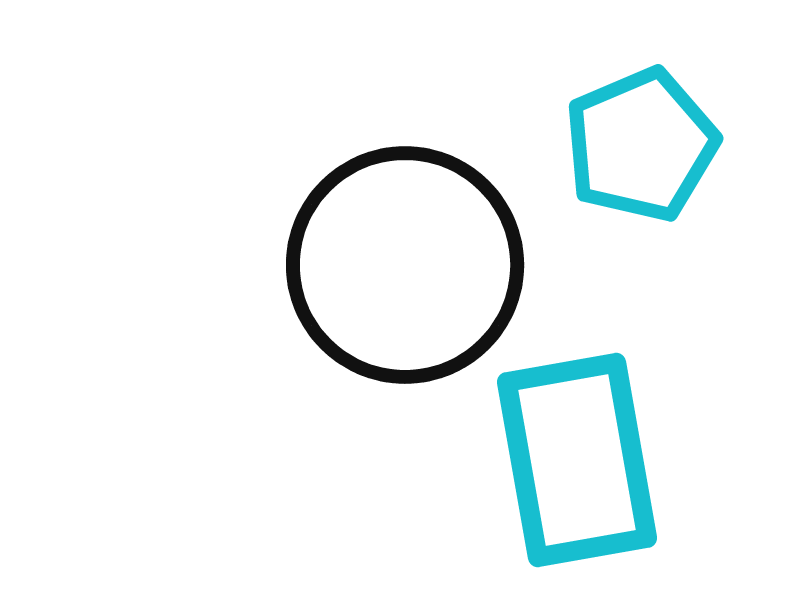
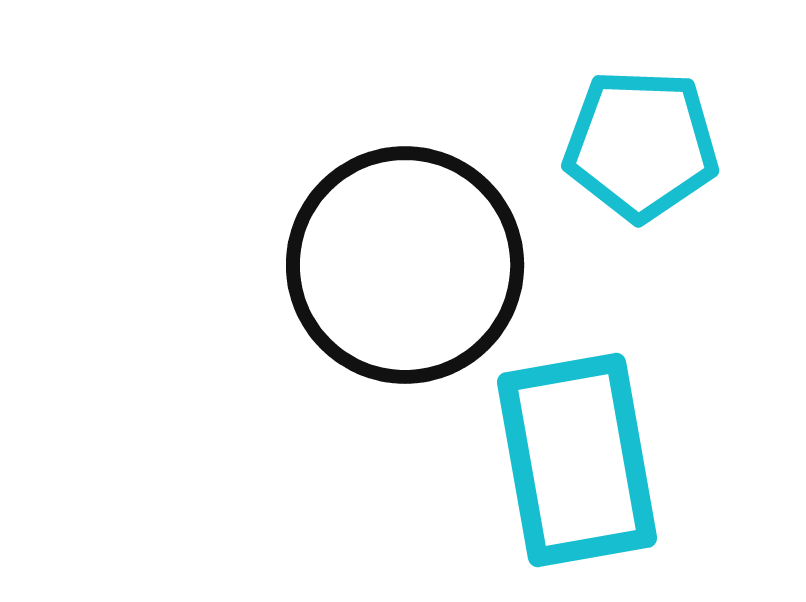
cyan pentagon: rotated 25 degrees clockwise
